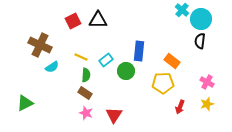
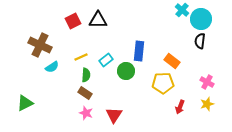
yellow line: rotated 48 degrees counterclockwise
